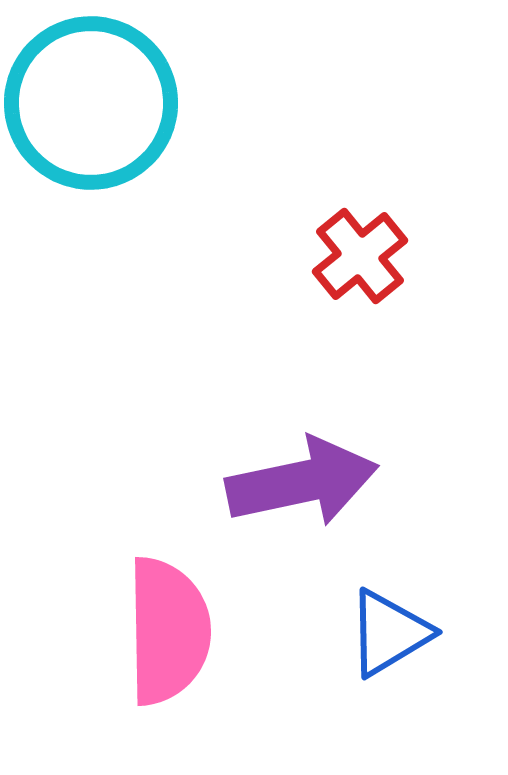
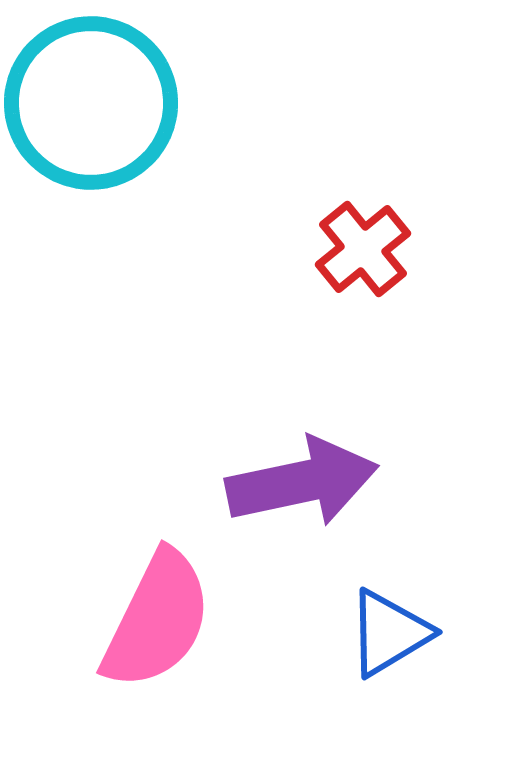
red cross: moved 3 px right, 7 px up
pink semicircle: moved 11 px left, 11 px up; rotated 27 degrees clockwise
